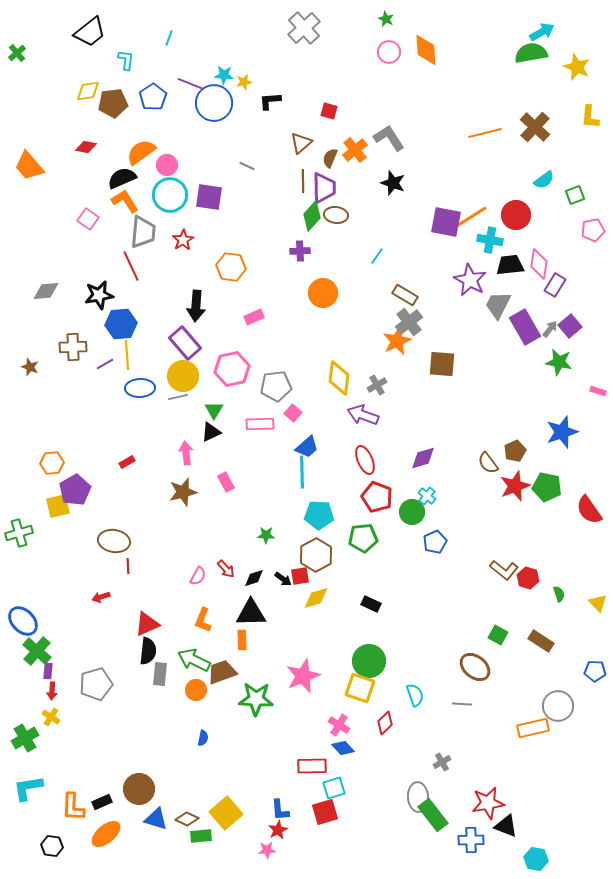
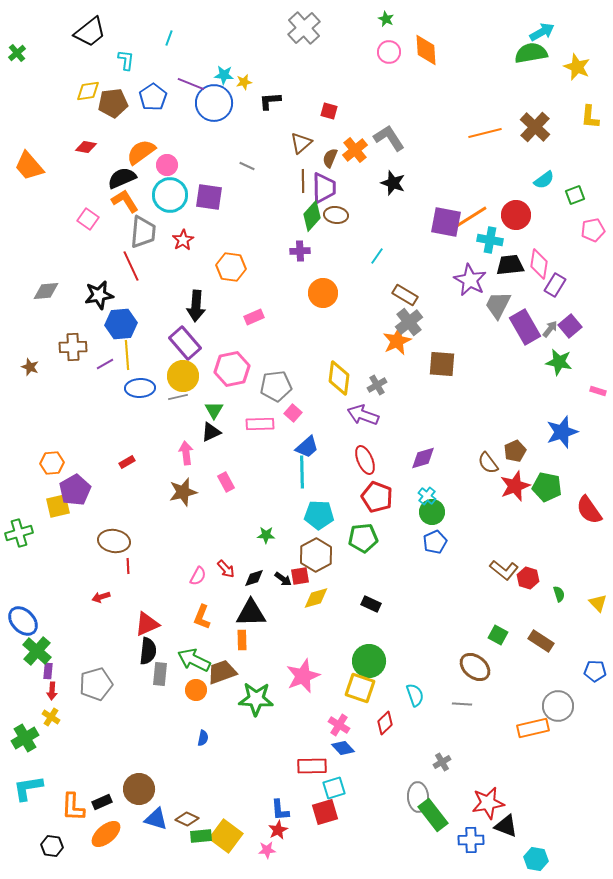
green circle at (412, 512): moved 20 px right
orange L-shape at (203, 620): moved 1 px left, 3 px up
yellow square at (226, 813): moved 23 px down; rotated 12 degrees counterclockwise
